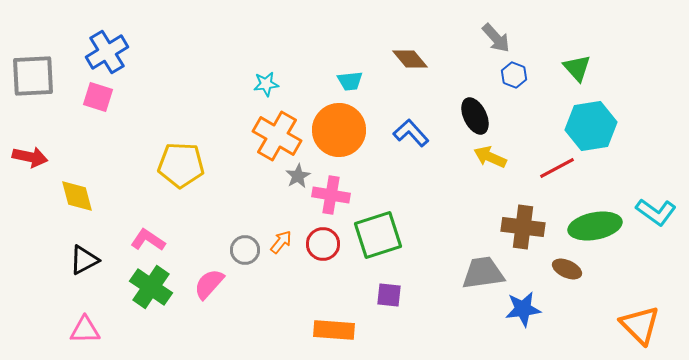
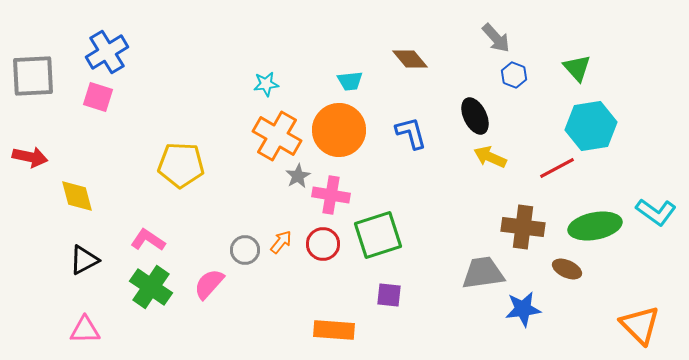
blue L-shape: rotated 27 degrees clockwise
